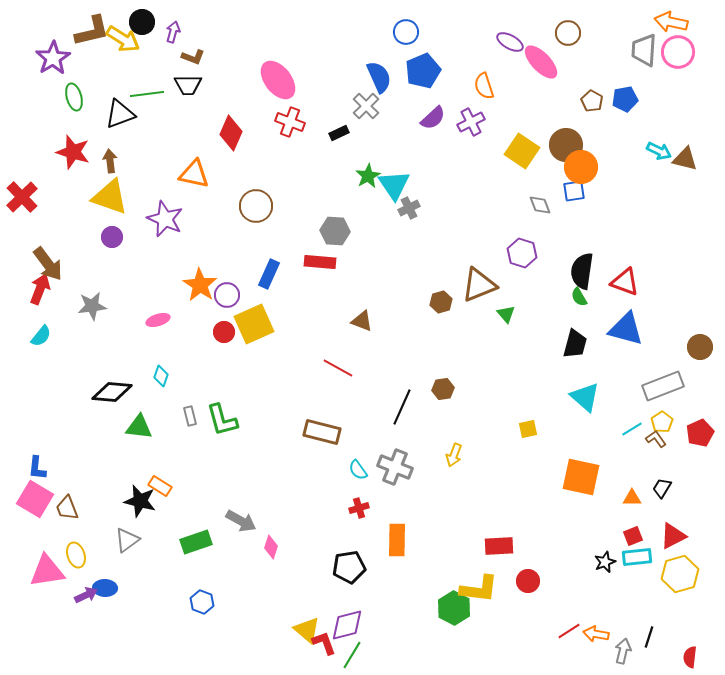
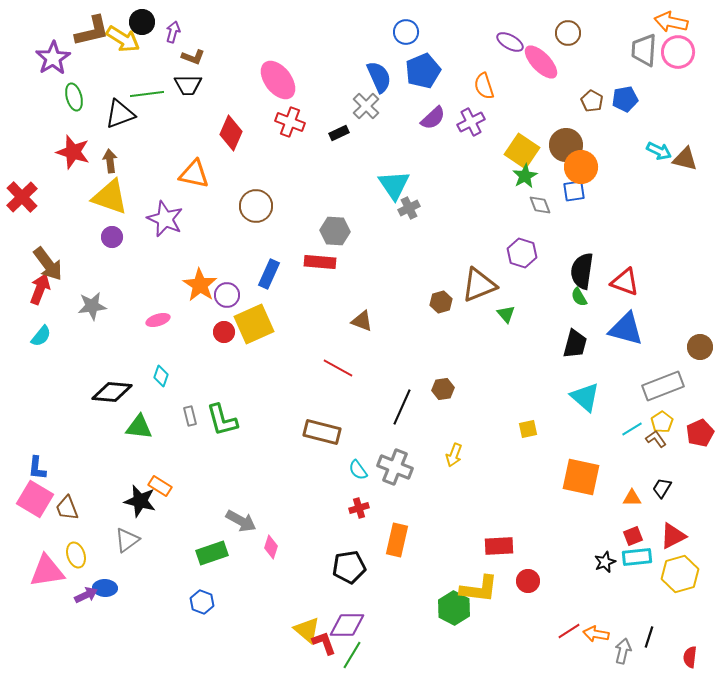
green star at (368, 176): moved 157 px right
orange rectangle at (397, 540): rotated 12 degrees clockwise
green rectangle at (196, 542): moved 16 px right, 11 px down
purple diamond at (347, 625): rotated 15 degrees clockwise
